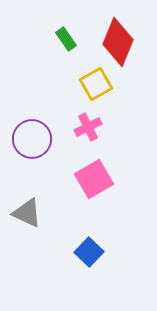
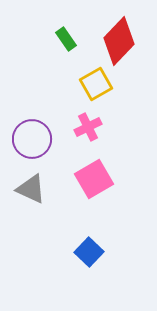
red diamond: moved 1 px right, 1 px up; rotated 21 degrees clockwise
gray triangle: moved 4 px right, 24 px up
